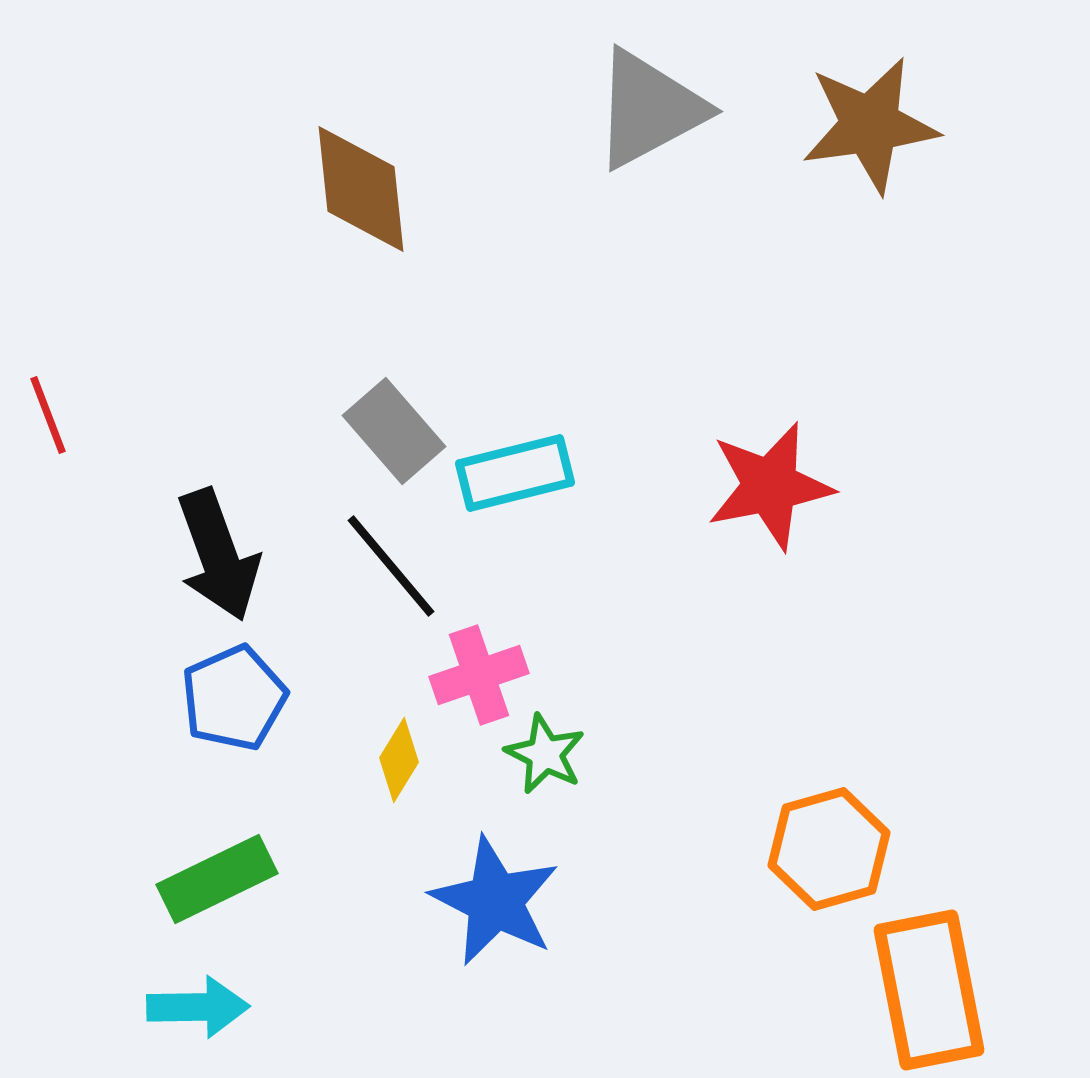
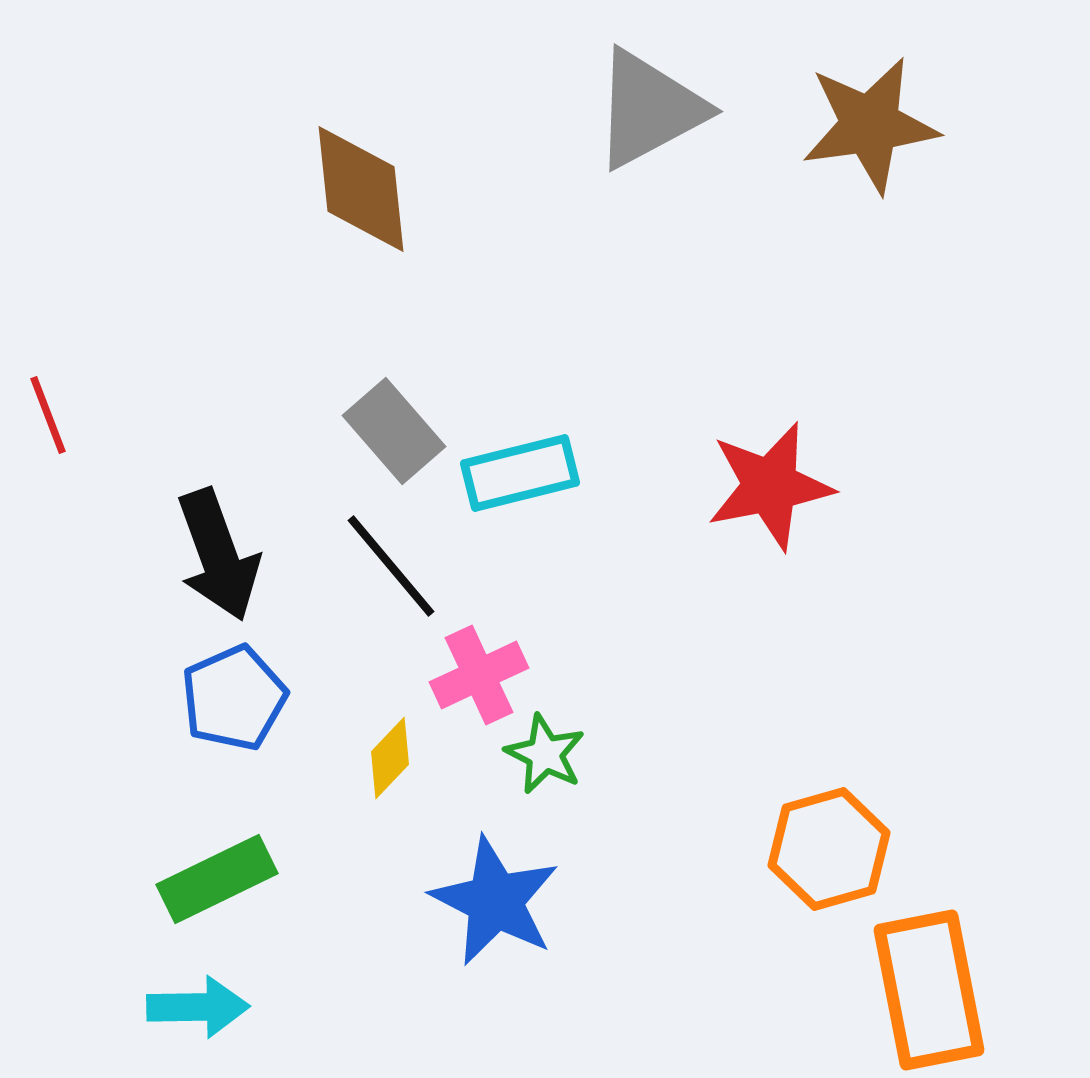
cyan rectangle: moved 5 px right
pink cross: rotated 6 degrees counterclockwise
yellow diamond: moved 9 px left, 2 px up; rotated 12 degrees clockwise
